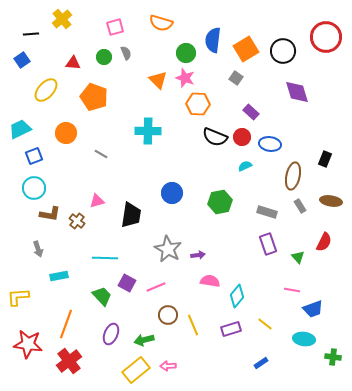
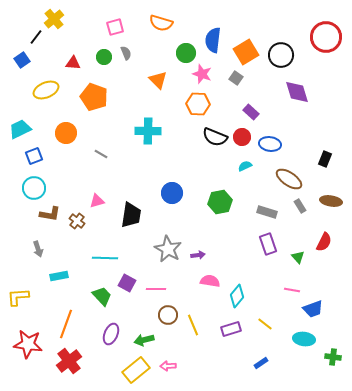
yellow cross at (62, 19): moved 8 px left
black line at (31, 34): moved 5 px right, 3 px down; rotated 49 degrees counterclockwise
orange square at (246, 49): moved 3 px down
black circle at (283, 51): moved 2 px left, 4 px down
pink star at (185, 78): moved 17 px right, 4 px up
yellow ellipse at (46, 90): rotated 25 degrees clockwise
brown ellipse at (293, 176): moved 4 px left, 3 px down; rotated 68 degrees counterclockwise
pink line at (156, 287): moved 2 px down; rotated 24 degrees clockwise
